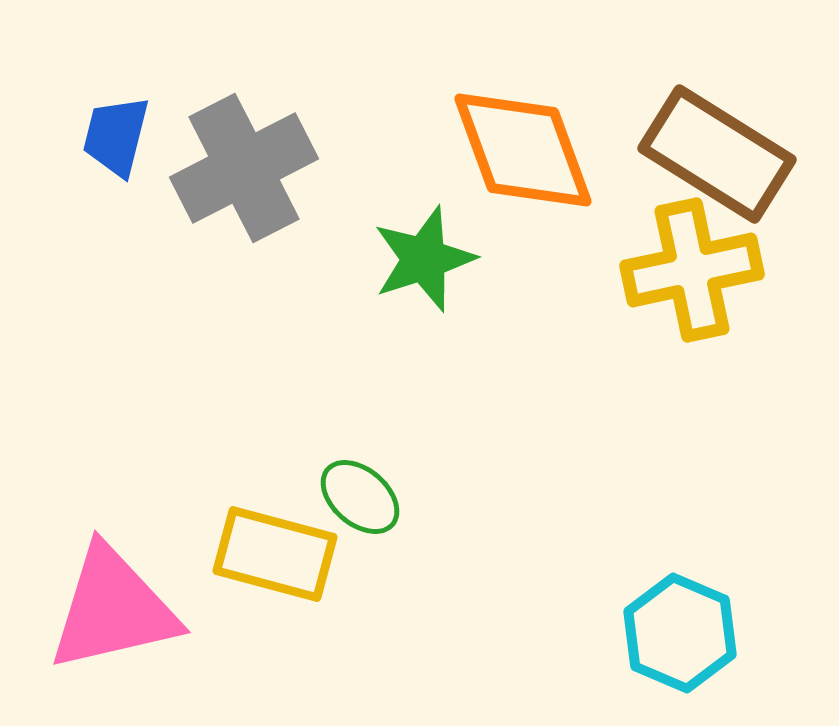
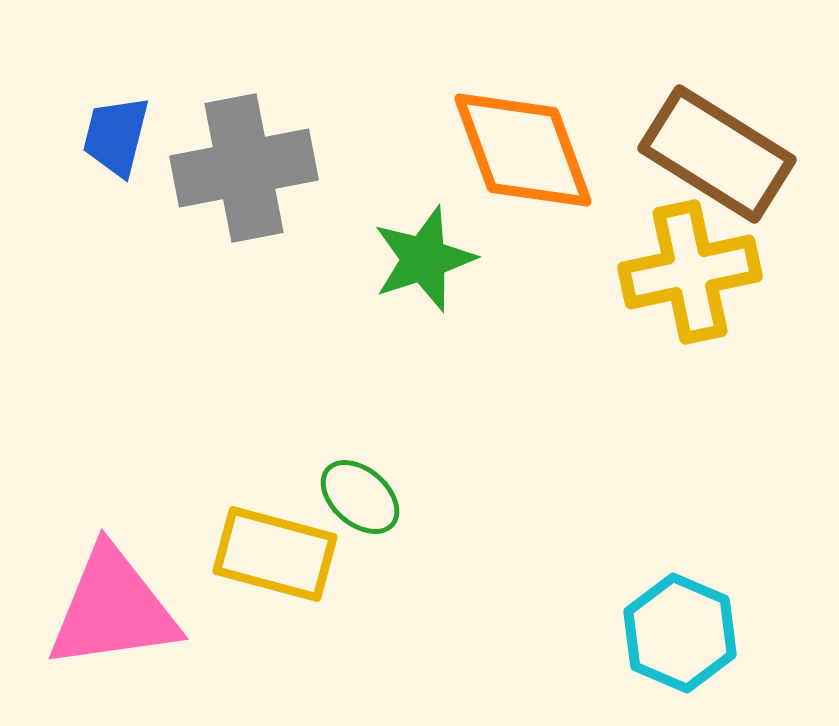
gray cross: rotated 16 degrees clockwise
yellow cross: moved 2 px left, 2 px down
pink triangle: rotated 5 degrees clockwise
